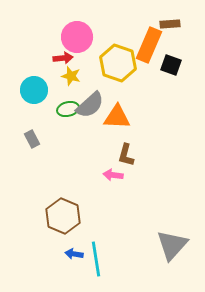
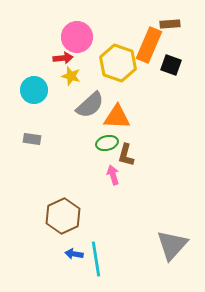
green ellipse: moved 39 px right, 34 px down
gray rectangle: rotated 54 degrees counterclockwise
pink arrow: rotated 66 degrees clockwise
brown hexagon: rotated 12 degrees clockwise
